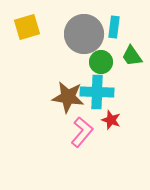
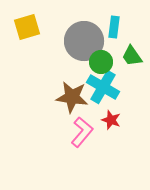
gray circle: moved 7 px down
cyan cross: moved 6 px right, 5 px up; rotated 28 degrees clockwise
brown star: moved 4 px right
